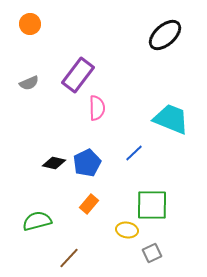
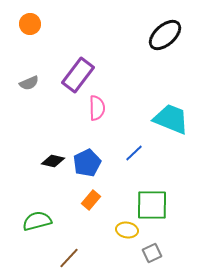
black diamond: moved 1 px left, 2 px up
orange rectangle: moved 2 px right, 4 px up
